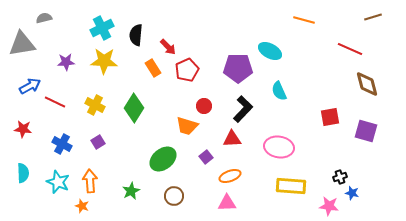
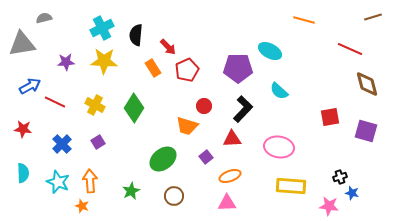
cyan semicircle at (279, 91): rotated 24 degrees counterclockwise
blue cross at (62, 144): rotated 18 degrees clockwise
